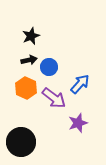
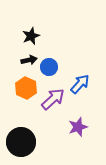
purple arrow: moved 1 px left, 1 px down; rotated 80 degrees counterclockwise
purple star: moved 4 px down
